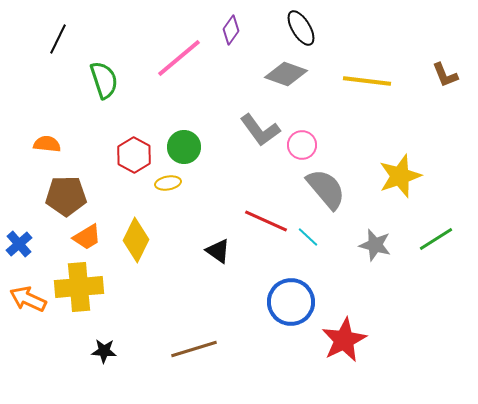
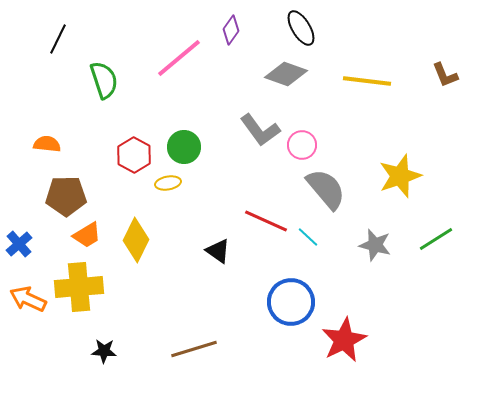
orange trapezoid: moved 2 px up
